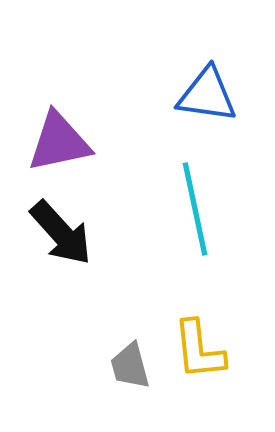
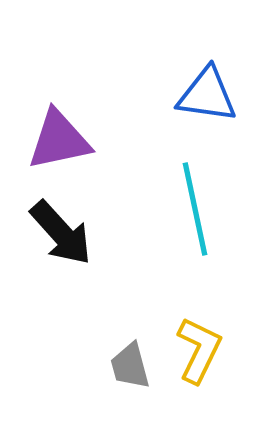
purple triangle: moved 2 px up
yellow L-shape: rotated 148 degrees counterclockwise
